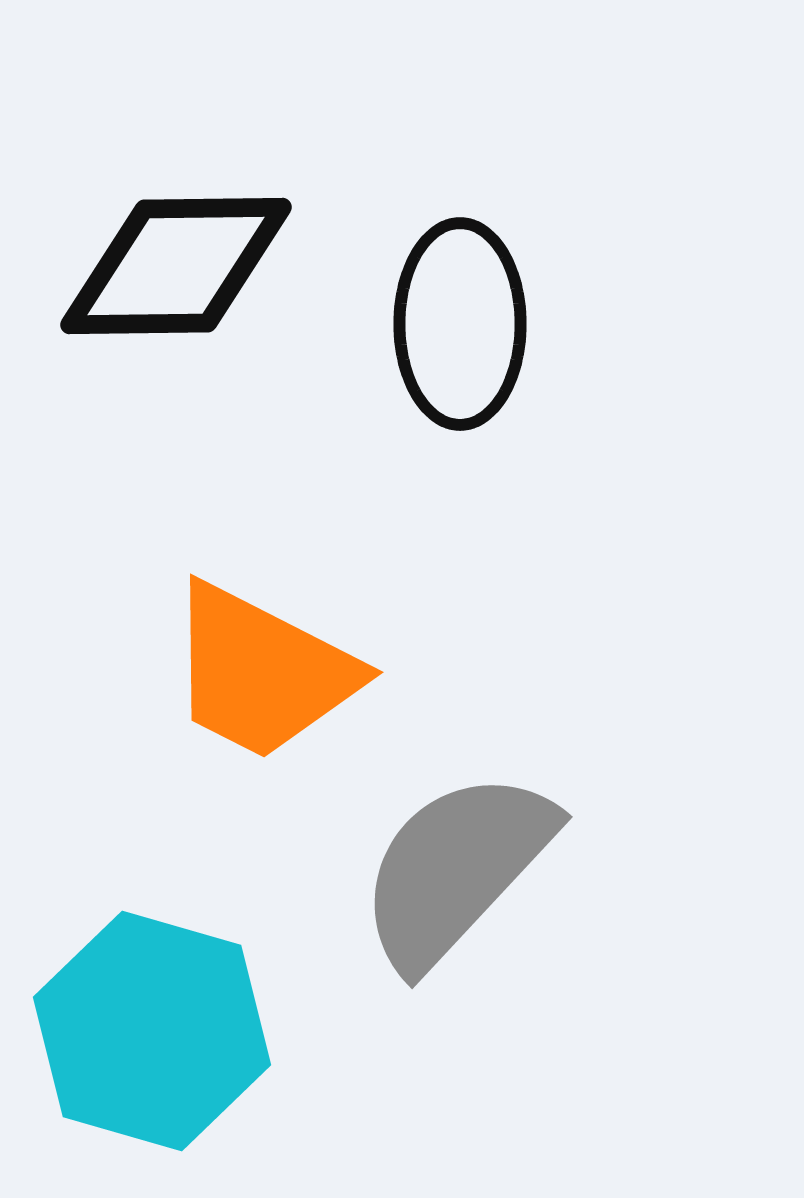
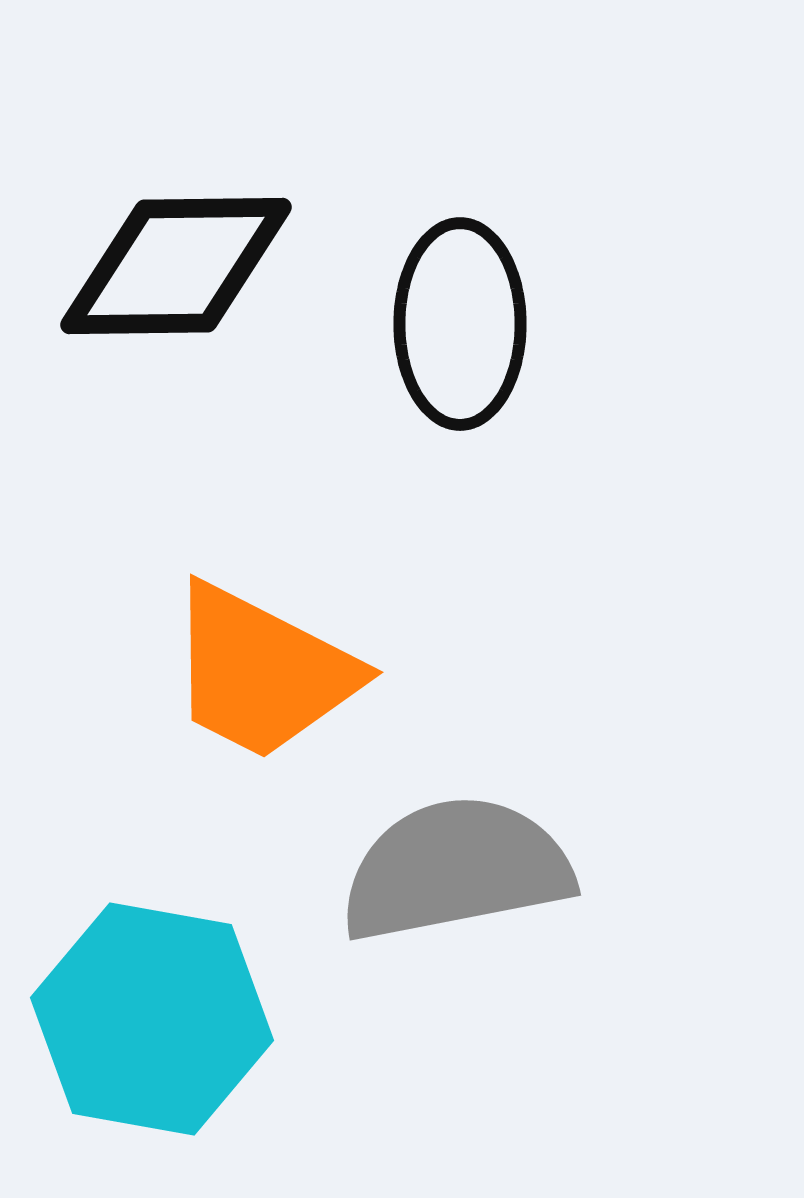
gray semicircle: rotated 36 degrees clockwise
cyan hexagon: moved 12 px up; rotated 6 degrees counterclockwise
